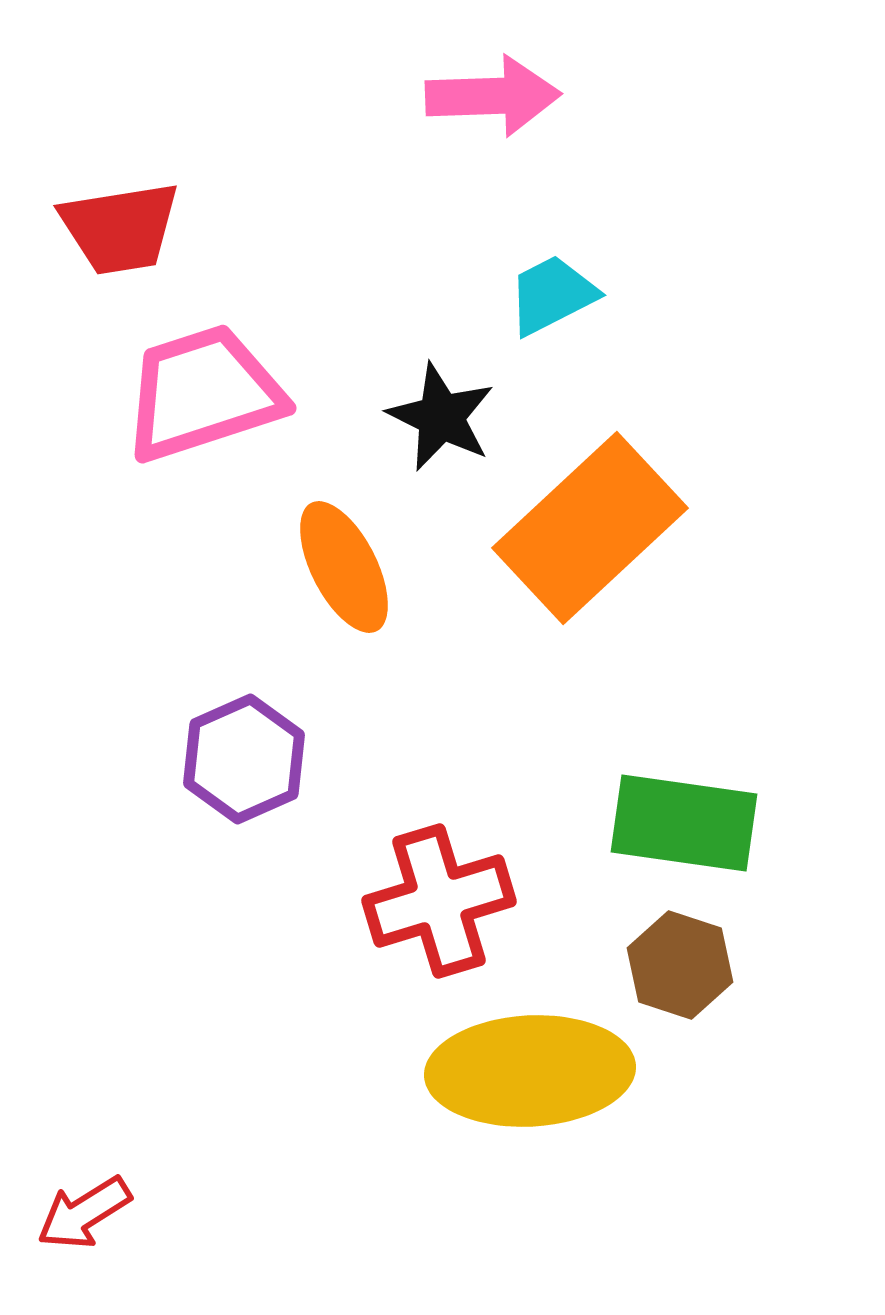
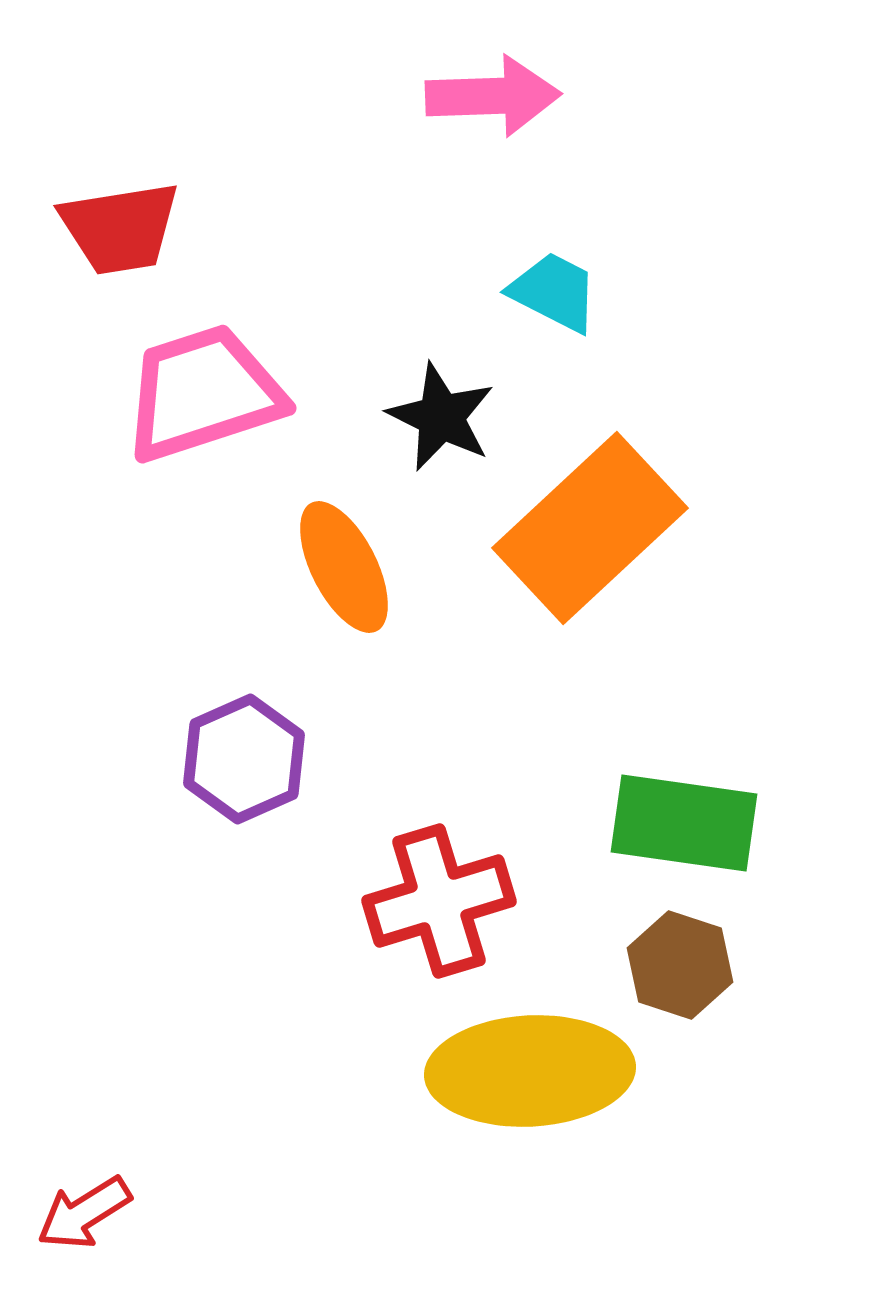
cyan trapezoid: moved 2 px right, 3 px up; rotated 54 degrees clockwise
